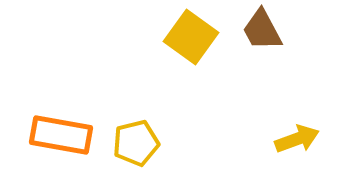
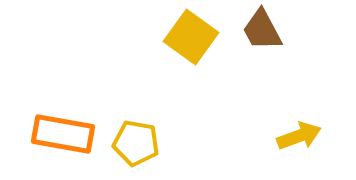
orange rectangle: moved 2 px right, 1 px up
yellow arrow: moved 2 px right, 3 px up
yellow pentagon: rotated 24 degrees clockwise
